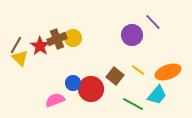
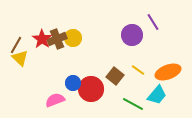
purple line: rotated 12 degrees clockwise
red star: moved 2 px right, 7 px up
